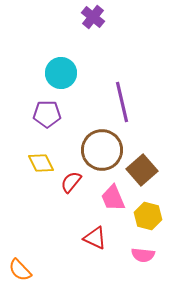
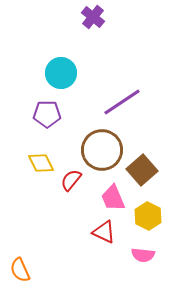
purple line: rotated 69 degrees clockwise
red semicircle: moved 2 px up
yellow hexagon: rotated 12 degrees clockwise
red triangle: moved 9 px right, 6 px up
orange semicircle: rotated 20 degrees clockwise
